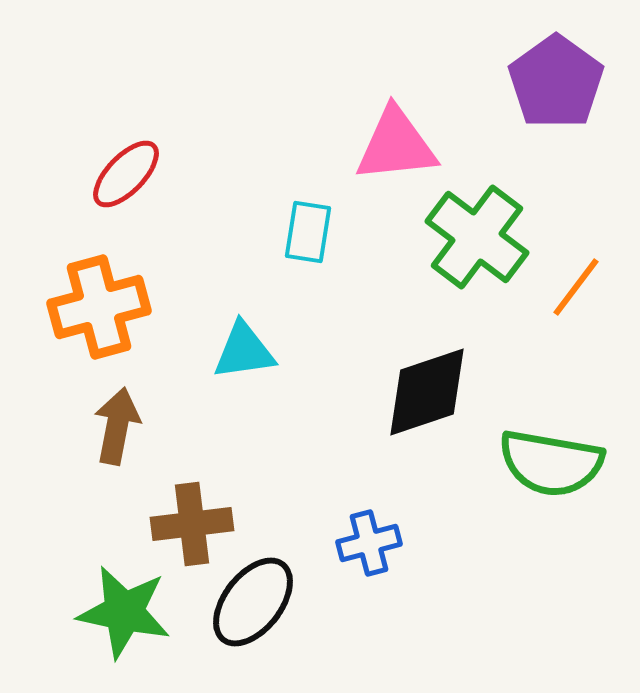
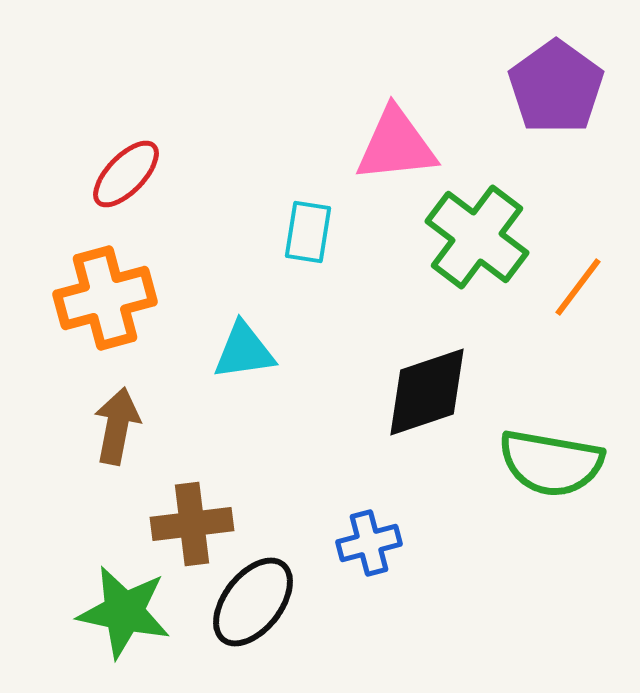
purple pentagon: moved 5 px down
orange line: moved 2 px right
orange cross: moved 6 px right, 9 px up
